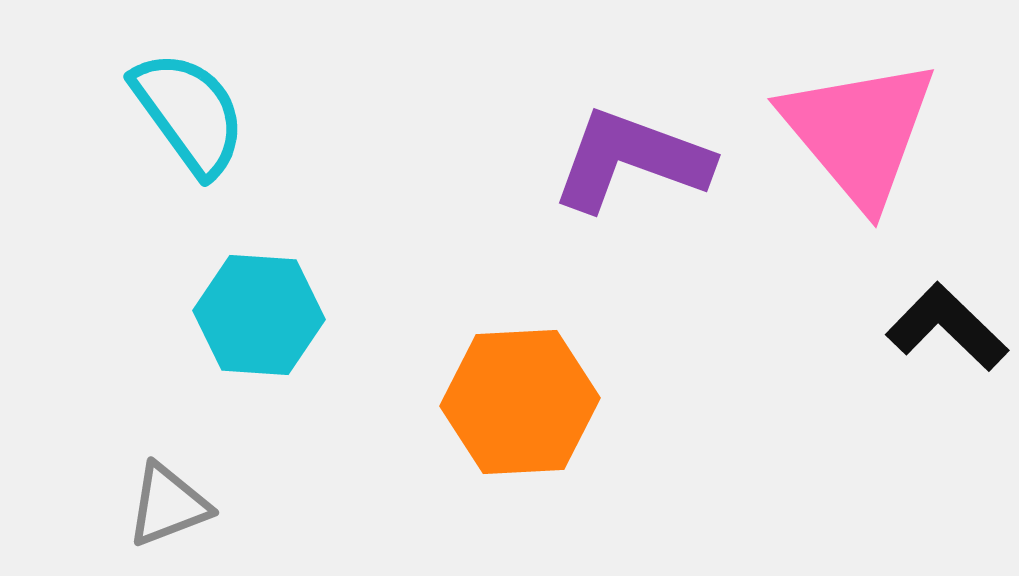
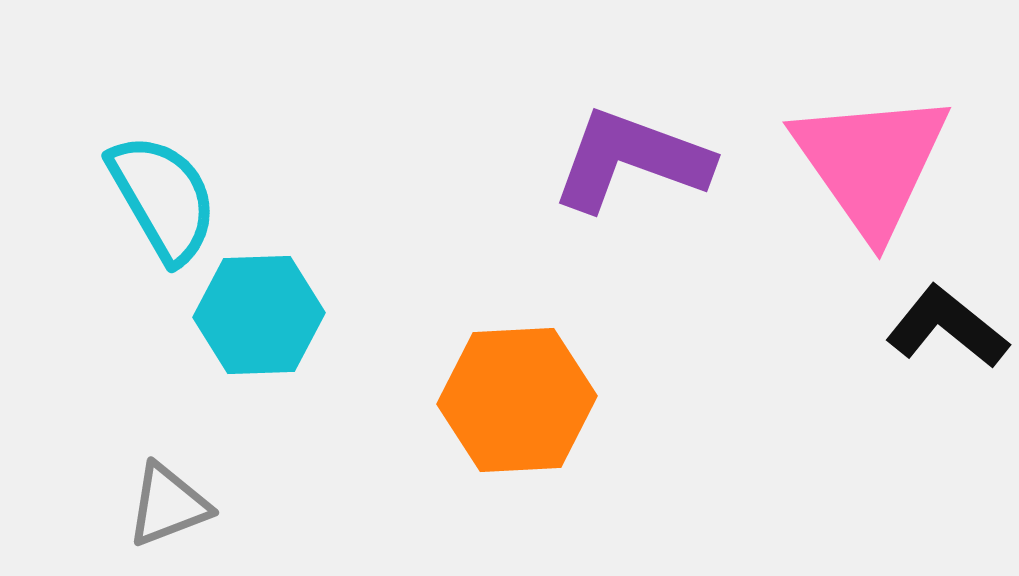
cyan semicircle: moved 26 px left, 85 px down; rotated 6 degrees clockwise
pink triangle: moved 12 px right, 31 px down; rotated 5 degrees clockwise
cyan hexagon: rotated 6 degrees counterclockwise
black L-shape: rotated 5 degrees counterclockwise
orange hexagon: moved 3 px left, 2 px up
